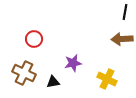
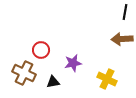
red circle: moved 7 px right, 11 px down
